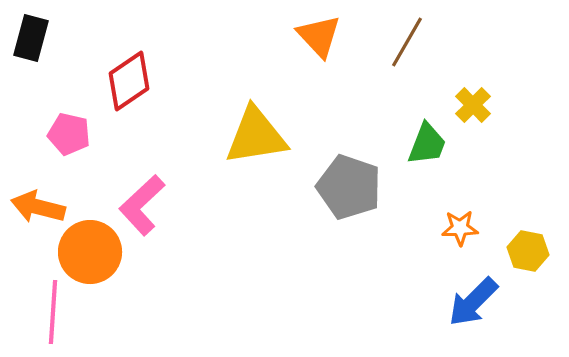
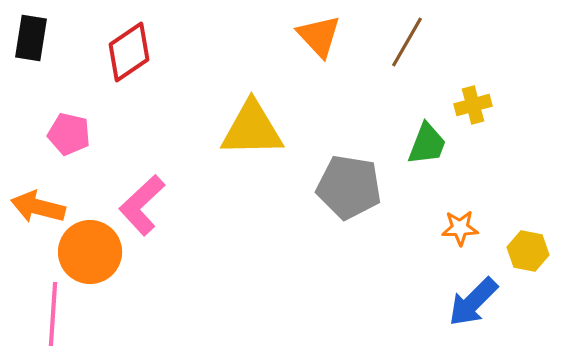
black rectangle: rotated 6 degrees counterclockwise
red diamond: moved 29 px up
yellow cross: rotated 30 degrees clockwise
yellow triangle: moved 4 px left, 7 px up; rotated 8 degrees clockwise
gray pentagon: rotated 10 degrees counterclockwise
pink line: moved 2 px down
